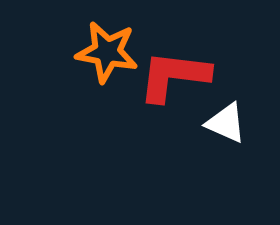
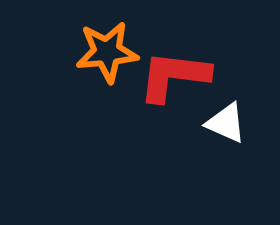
orange star: rotated 16 degrees counterclockwise
